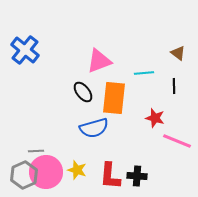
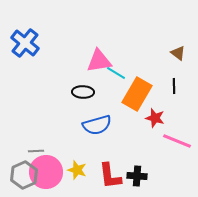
blue cross: moved 7 px up
pink triangle: rotated 12 degrees clockwise
cyan line: moved 28 px left; rotated 36 degrees clockwise
black ellipse: rotated 50 degrees counterclockwise
orange rectangle: moved 23 px right, 4 px up; rotated 24 degrees clockwise
blue semicircle: moved 3 px right, 3 px up
red L-shape: rotated 12 degrees counterclockwise
